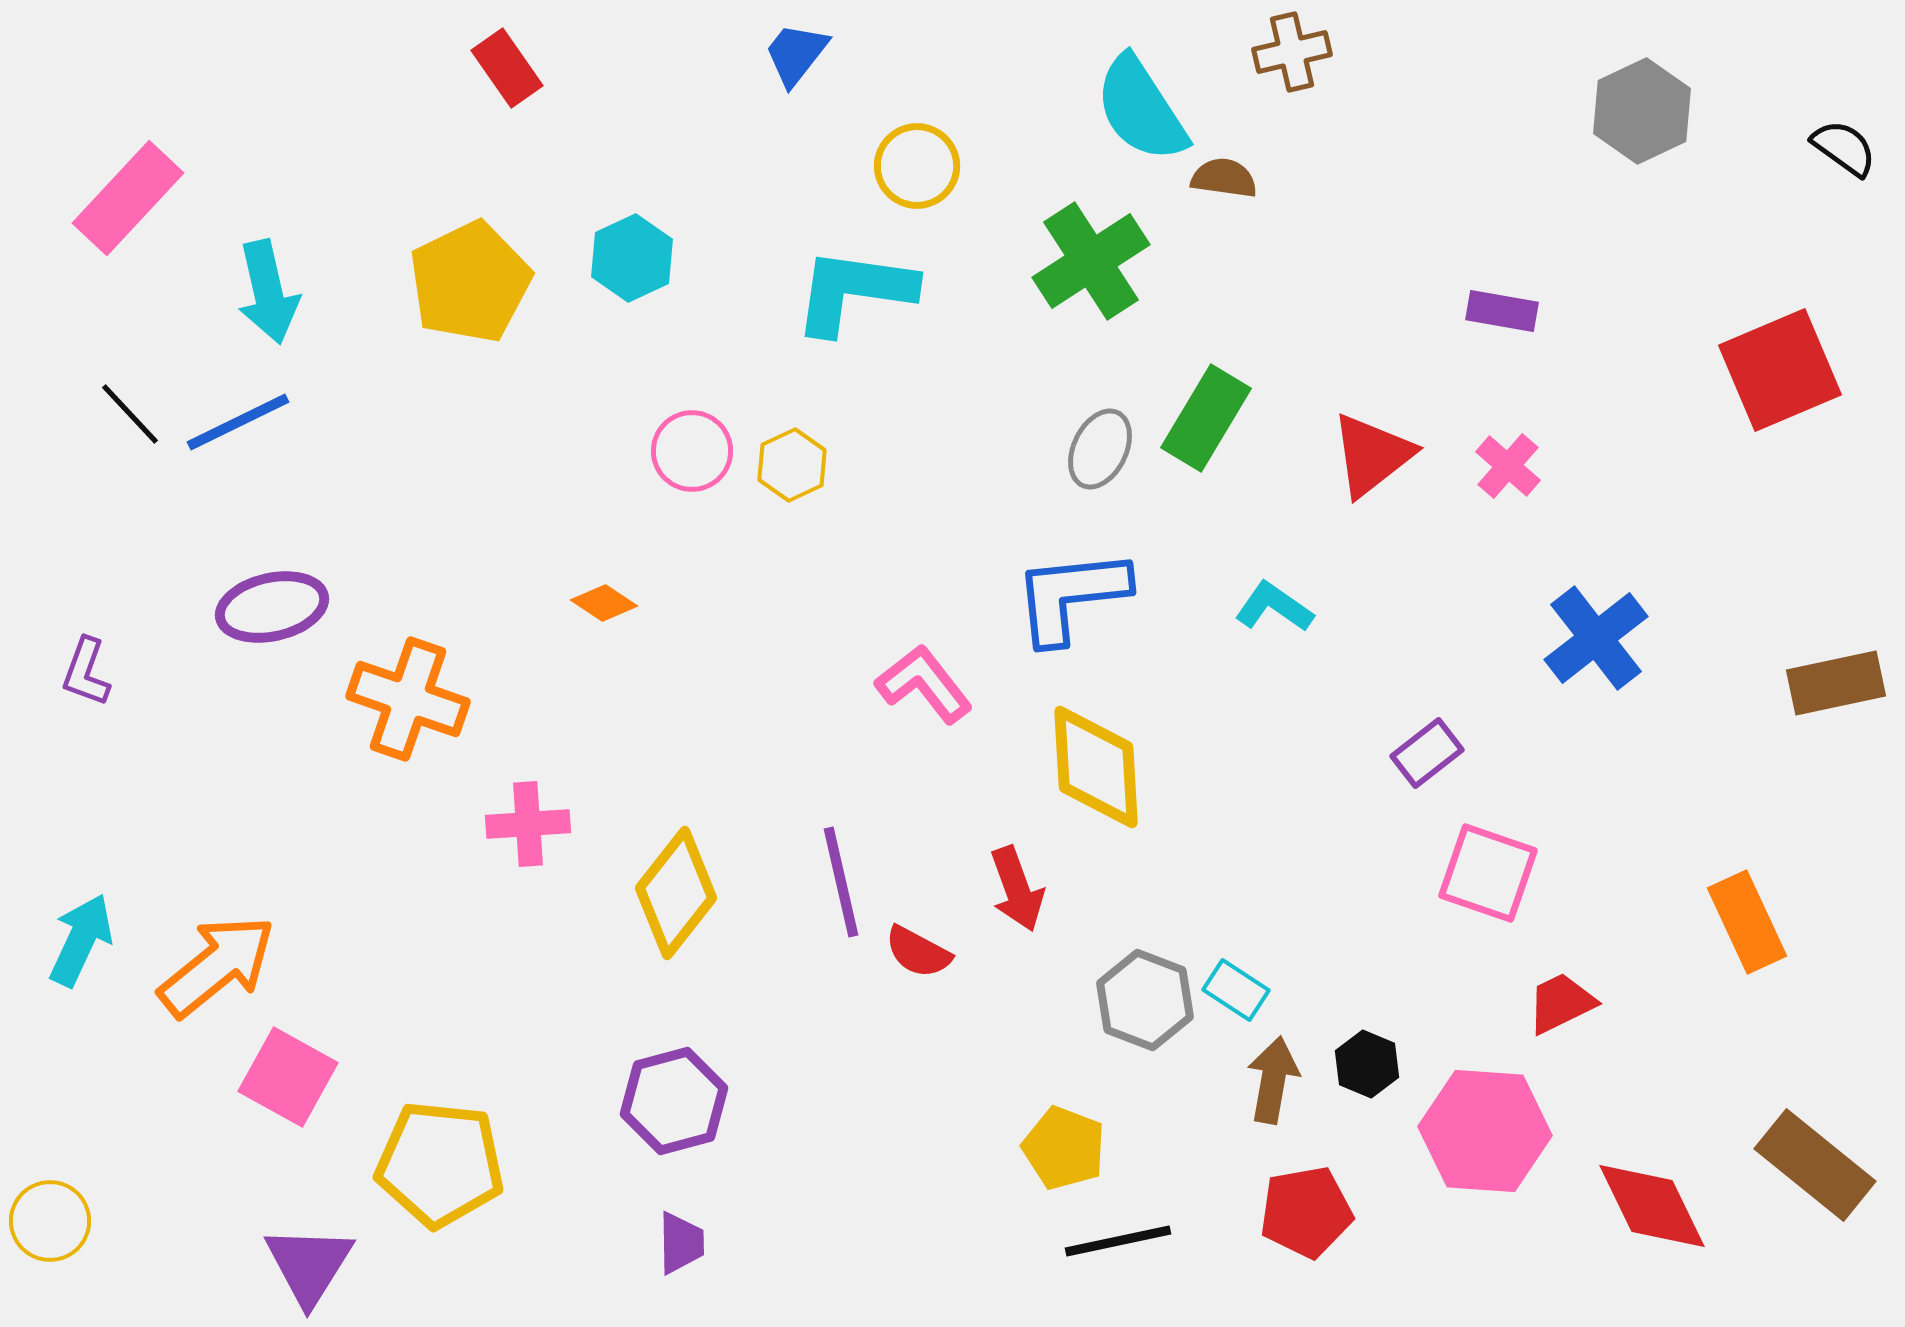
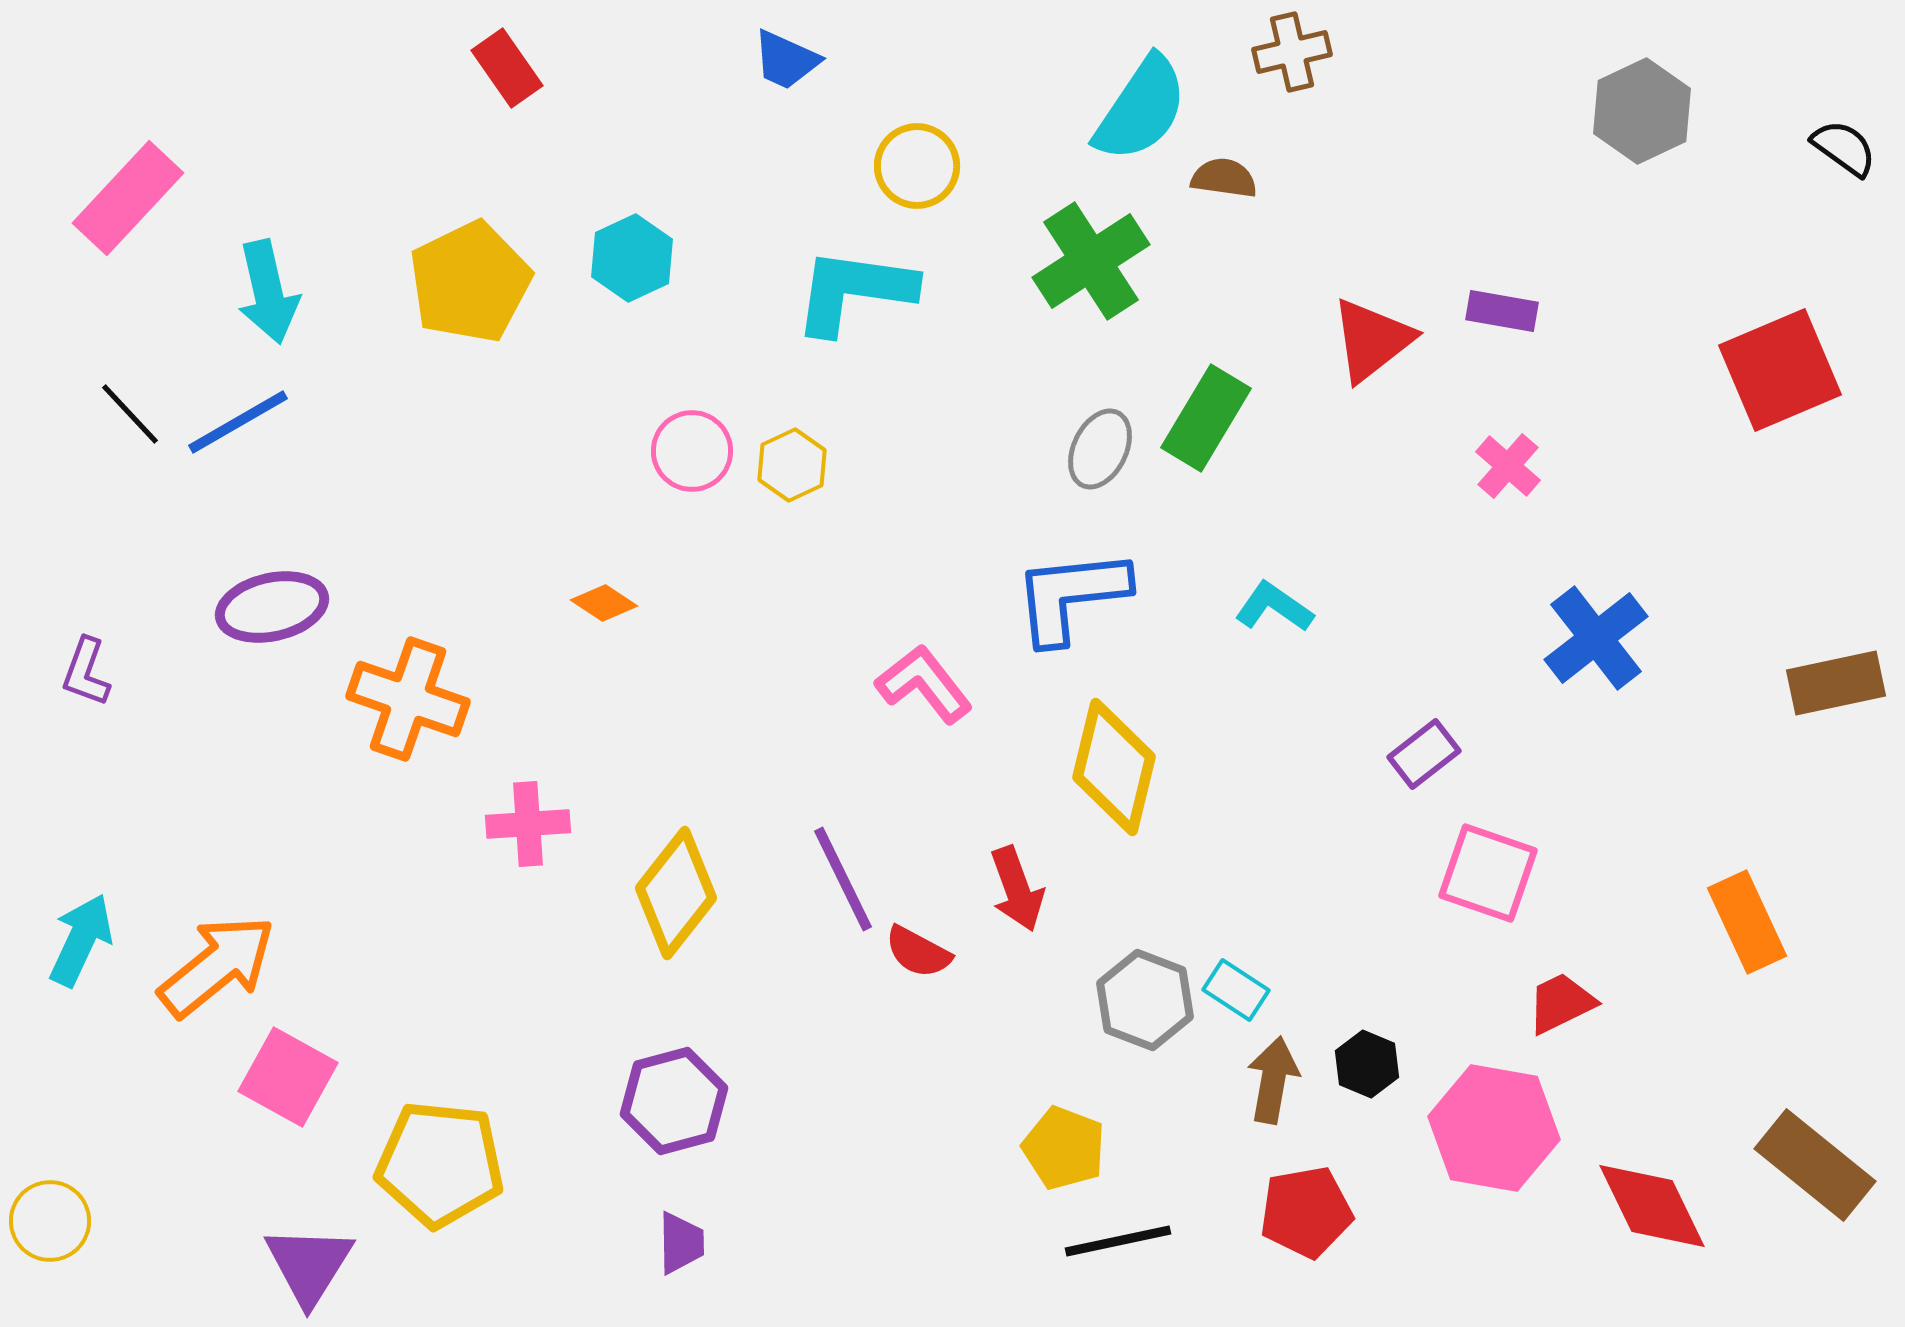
blue trapezoid at (796, 54): moved 10 px left, 6 px down; rotated 104 degrees counterclockwise
cyan semicircle at (1141, 109): rotated 113 degrees counterclockwise
blue line at (238, 422): rotated 4 degrees counterclockwise
red triangle at (1372, 455): moved 115 px up
purple rectangle at (1427, 753): moved 3 px left, 1 px down
yellow diamond at (1096, 767): moved 18 px right; rotated 17 degrees clockwise
purple line at (841, 882): moved 2 px right, 3 px up; rotated 13 degrees counterclockwise
pink hexagon at (1485, 1131): moved 9 px right, 3 px up; rotated 6 degrees clockwise
